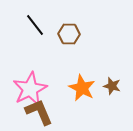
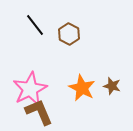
brown hexagon: rotated 25 degrees clockwise
